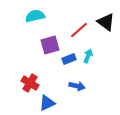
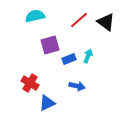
red line: moved 10 px up
